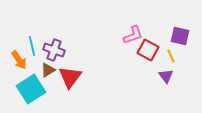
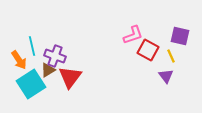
purple cross: moved 1 px right, 6 px down
cyan square: moved 5 px up
